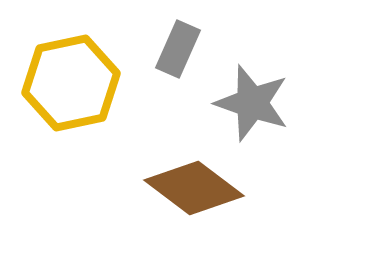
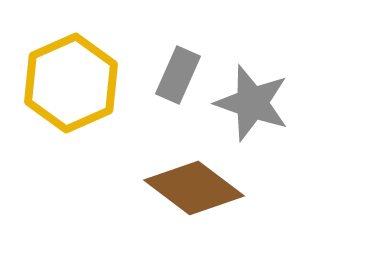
gray rectangle: moved 26 px down
yellow hexagon: rotated 12 degrees counterclockwise
